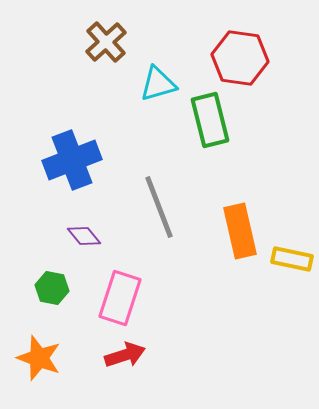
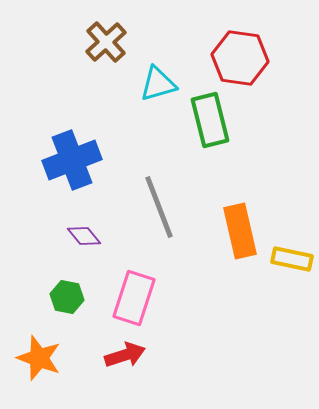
green hexagon: moved 15 px right, 9 px down
pink rectangle: moved 14 px right
